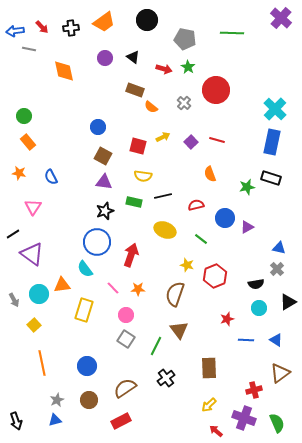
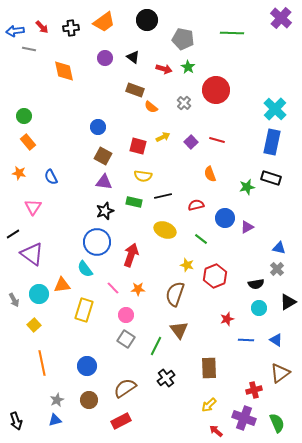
gray pentagon at (185, 39): moved 2 px left
